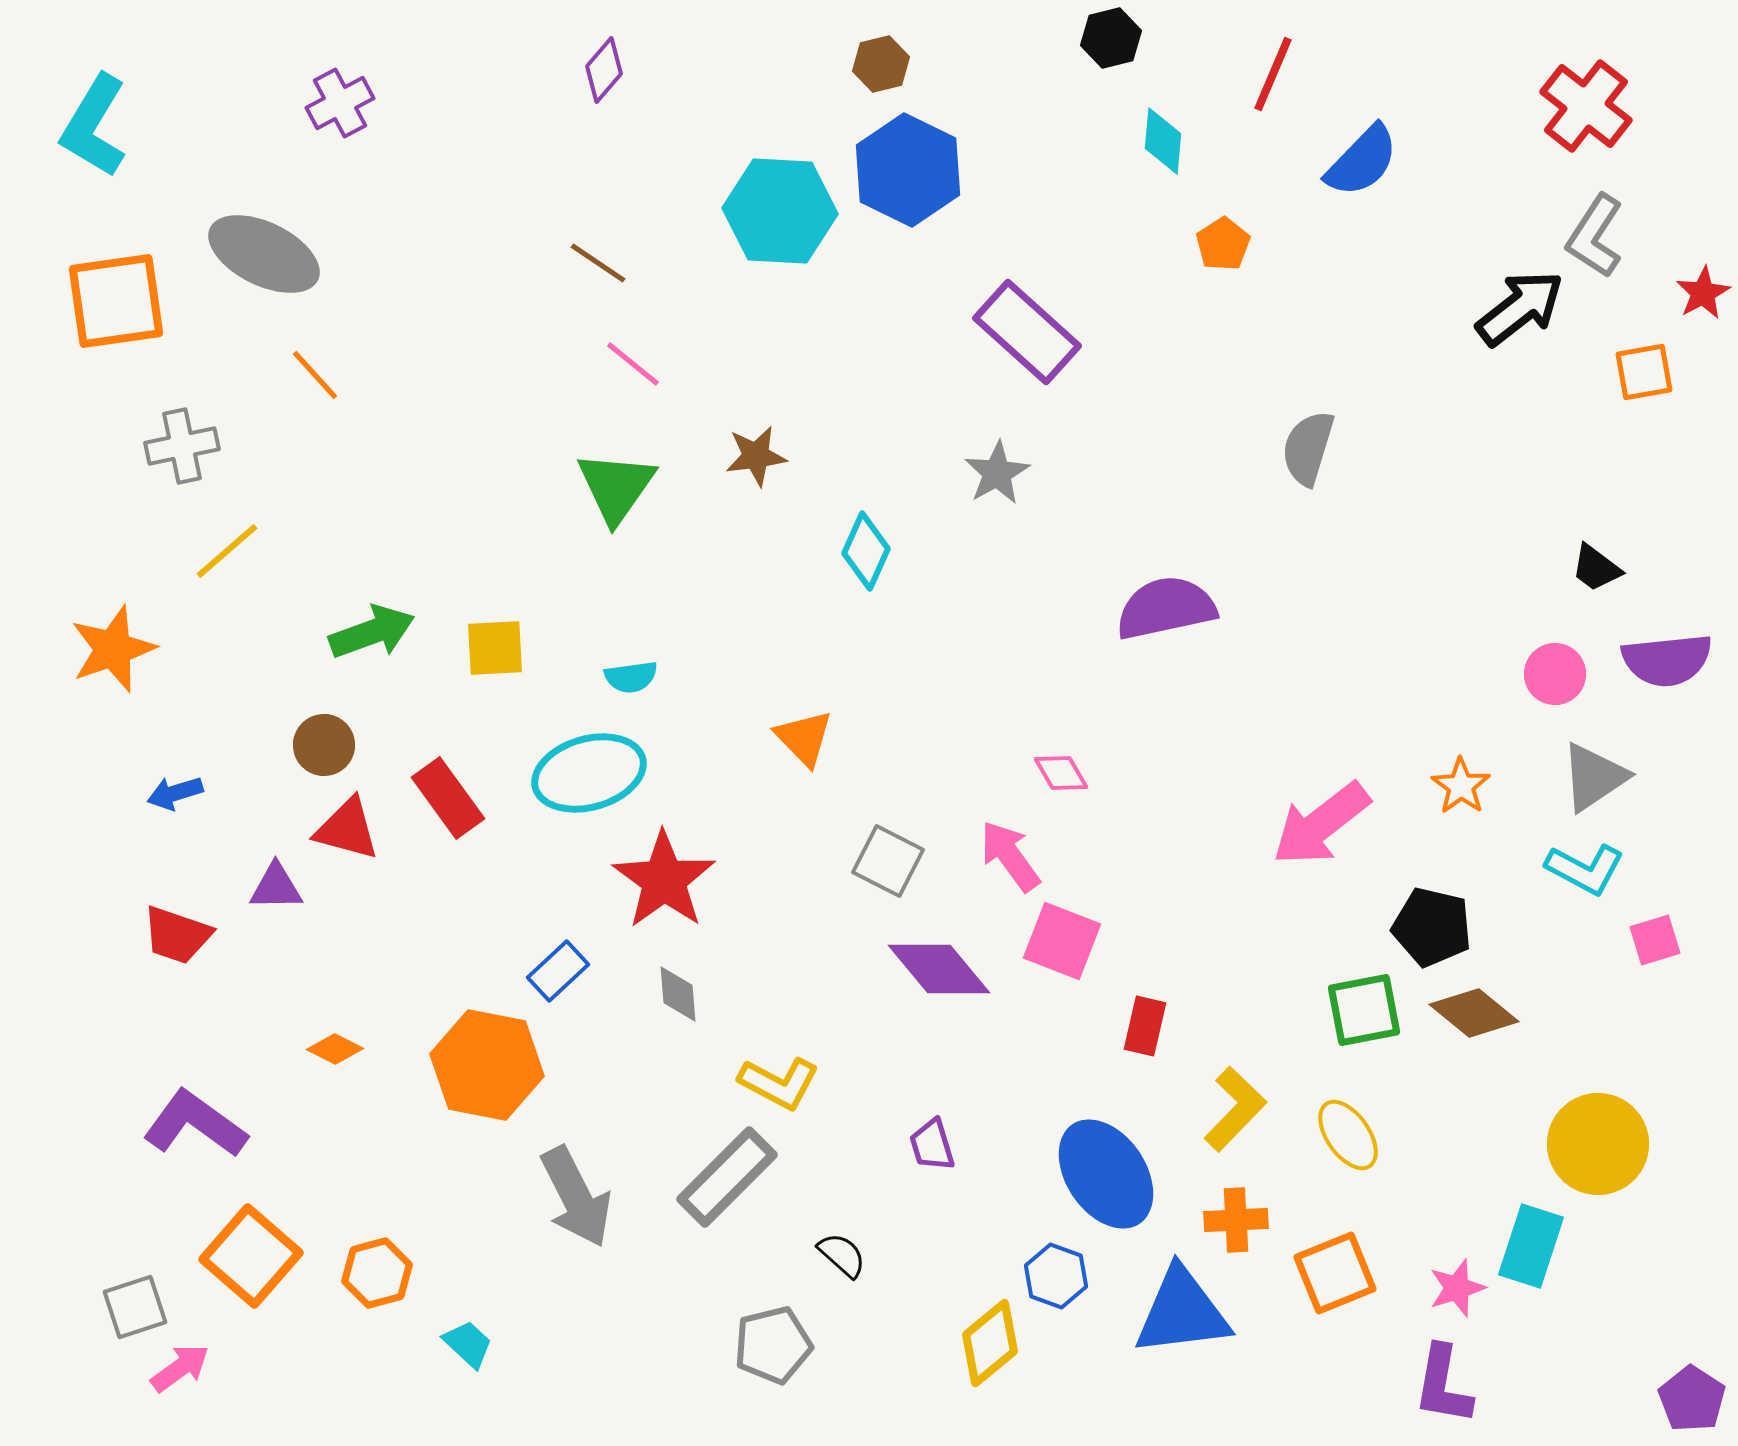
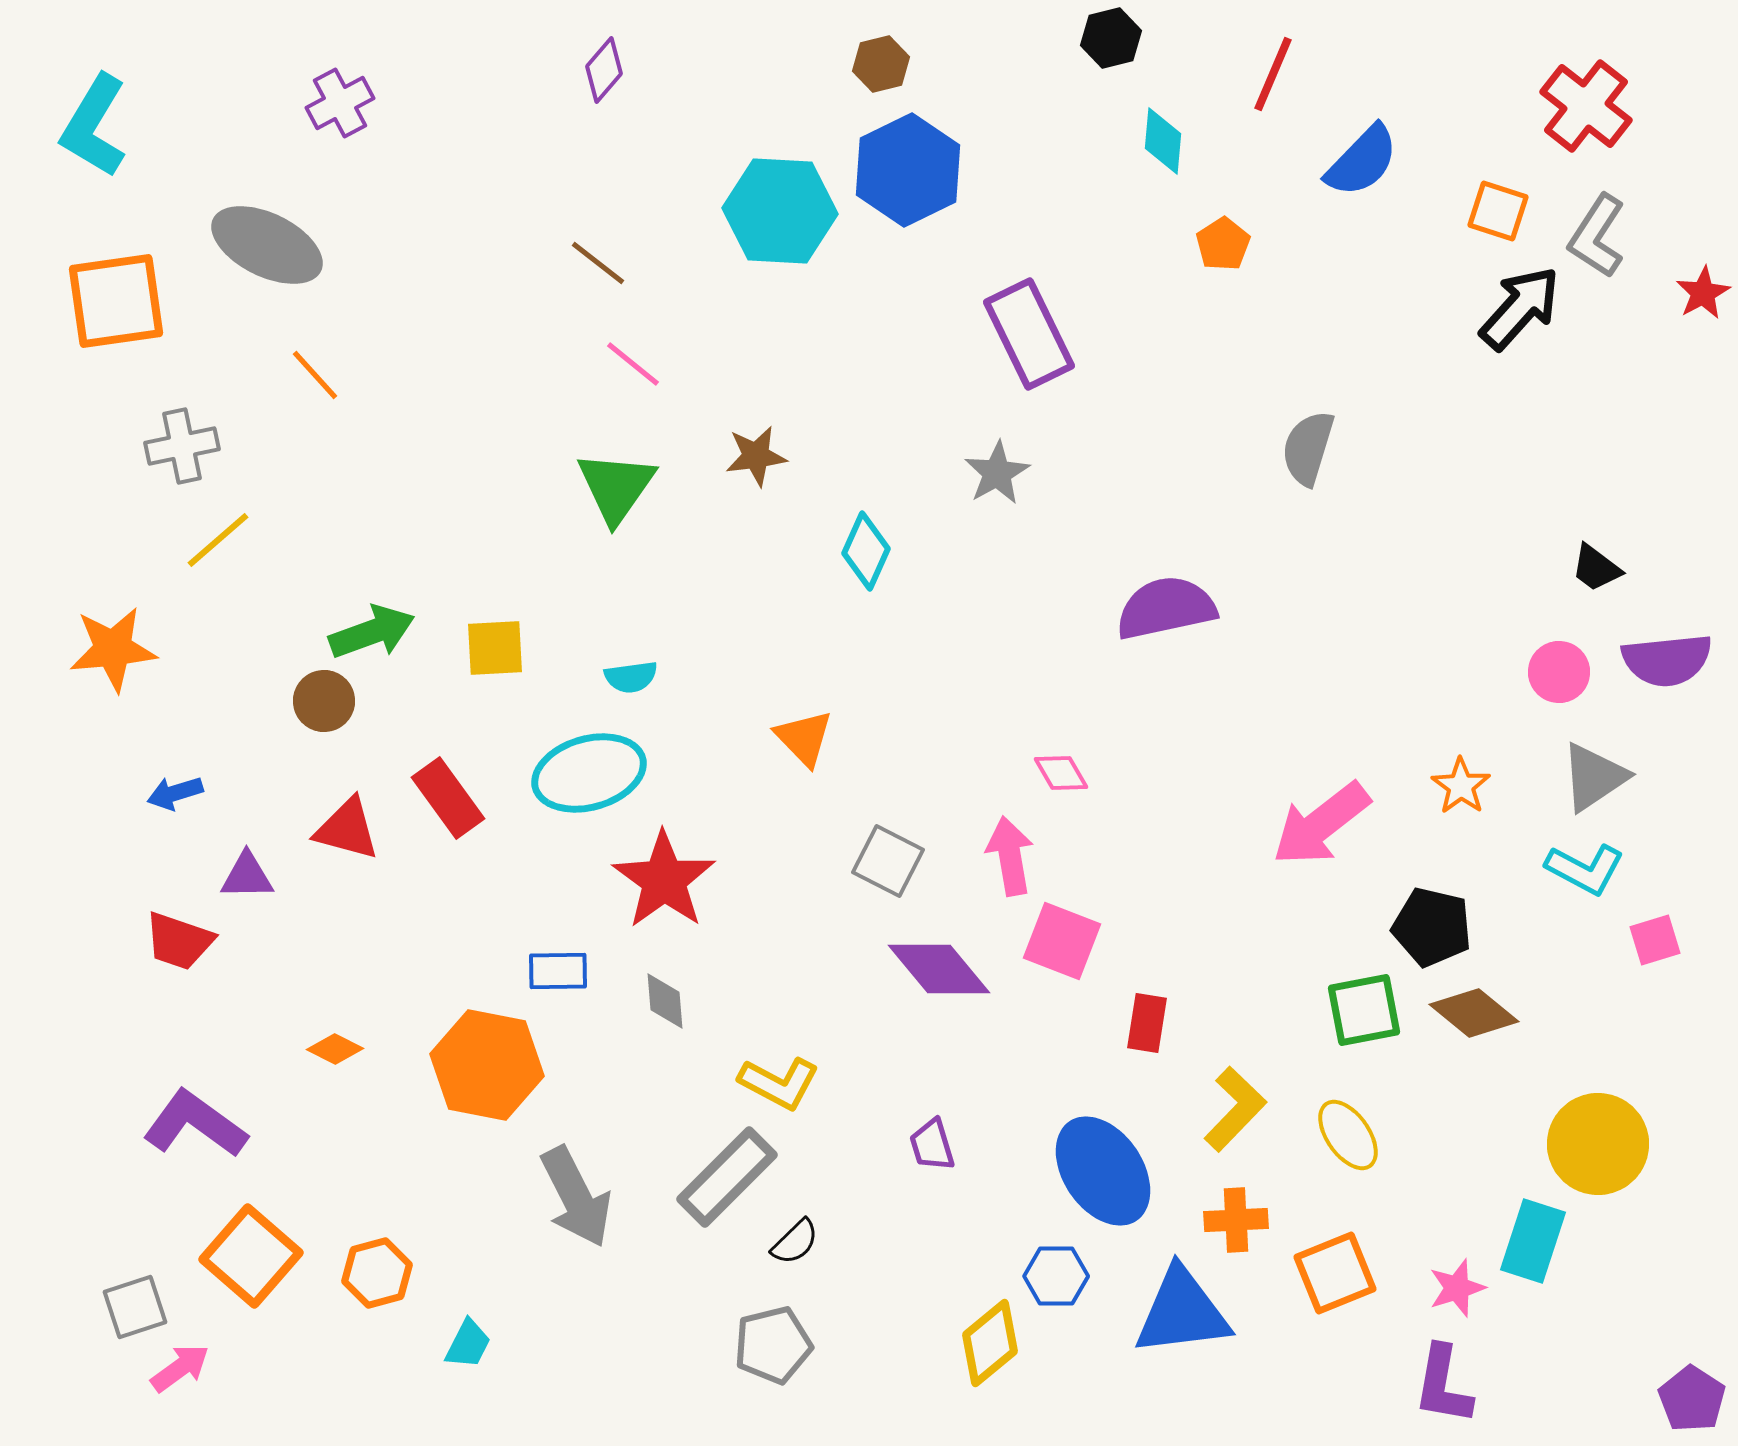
blue hexagon at (908, 170): rotated 8 degrees clockwise
gray L-shape at (1595, 236): moved 2 px right
gray ellipse at (264, 254): moved 3 px right, 9 px up
brown line at (598, 263): rotated 4 degrees clockwise
black arrow at (1520, 308): rotated 10 degrees counterclockwise
purple rectangle at (1027, 332): moved 2 px right, 2 px down; rotated 22 degrees clockwise
orange square at (1644, 372): moved 146 px left, 161 px up; rotated 28 degrees clockwise
yellow line at (227, 551): moved 9 px left, 11 px up
orange star at (113, 649): rotated 14 degrees clockwise
pink circle at (1555, 674): moved 4 px right, 2 px up
brown circle at (324, 745): moved 44 px up
pink arrow at (1010, 856): rotated 26 degrees clockwise
purple triangle at (276, 887): moved 29 px left, 11 px up
red trapezoid at (177, 935): moved 2 px right, 6 px down
blue rectangle at (558, 971): rotated 42 degrees clockwise
gray diamond at (678, 994): moved 13 px left, 7 px down
red rectangle at (1145, 1026): moved 2 px right, 3 px up; rotated 4 degrees counterclockwise
blue ellipse at (1106, 1174): moved 3 px left, 3 px up
cyan rectangle at (1531, 1246): moved 2 px right, 5 px up
black semicircle at (842, 1255): moved 47 px left, 13 px up; rotated 94 degrees clockwise
blue hexagon at (1056, 1276): rotated 20 degrees counterclockwise
cyan trapezoid at (468, 1344): rotated 74 degrees clockwise
